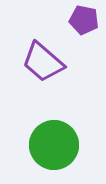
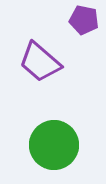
purple trapezoid: moved 3 px left
